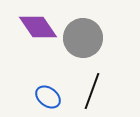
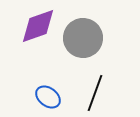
purple diamond: moved 1 px up; rotated 75 degrees counterclockwise
black line: moved 3 px right, 2 px down
